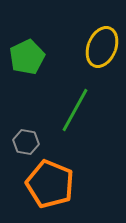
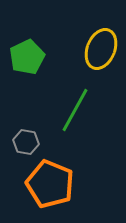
yellow ellipse: moved 1 px left, 2 px down
